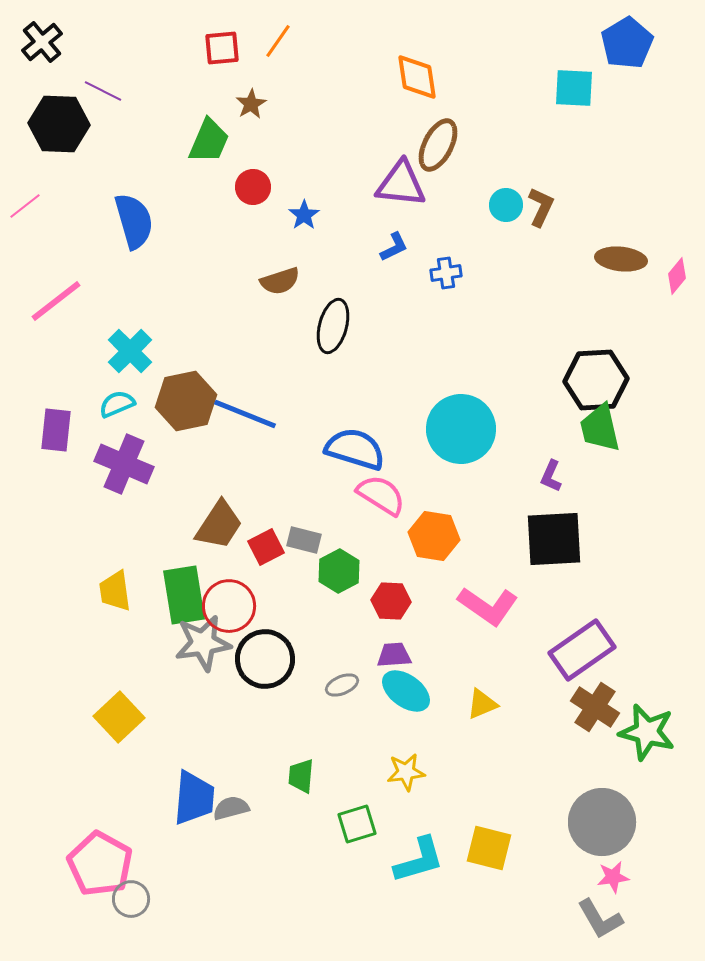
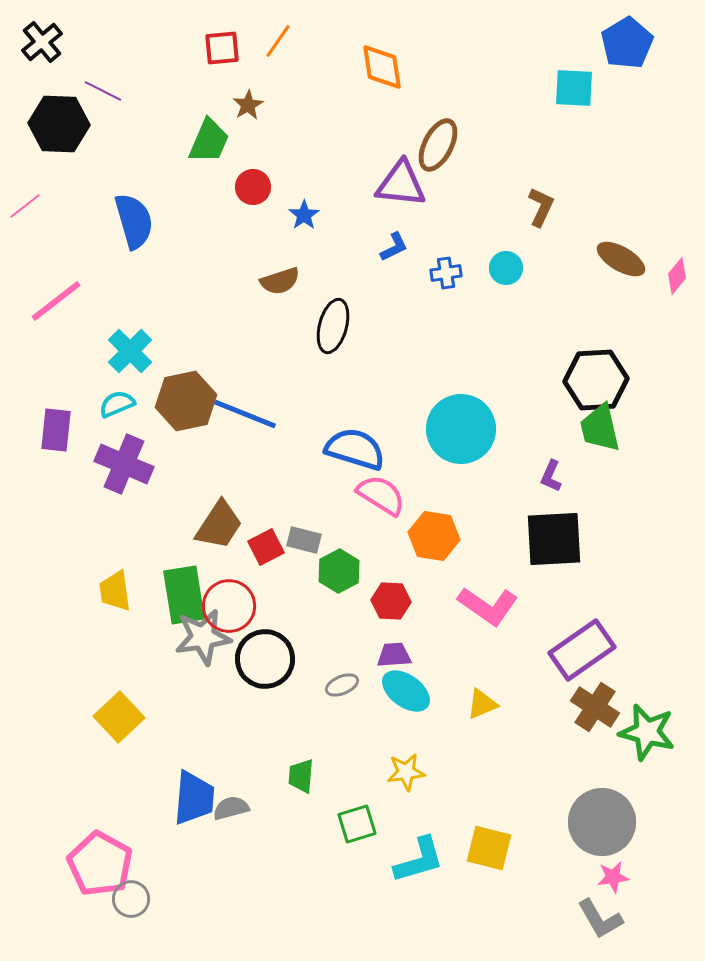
orange diamond at (417, 77): moved 35 px left, 10 px up
brown star at (251, 104): moved 3 px left, 1 px down
cyan circle at (506, 205): moved 63 px down
brown ellipse at (621, 259): rotated 24 degrees clockwise
gray star at (203, 643): moved 6 px up
